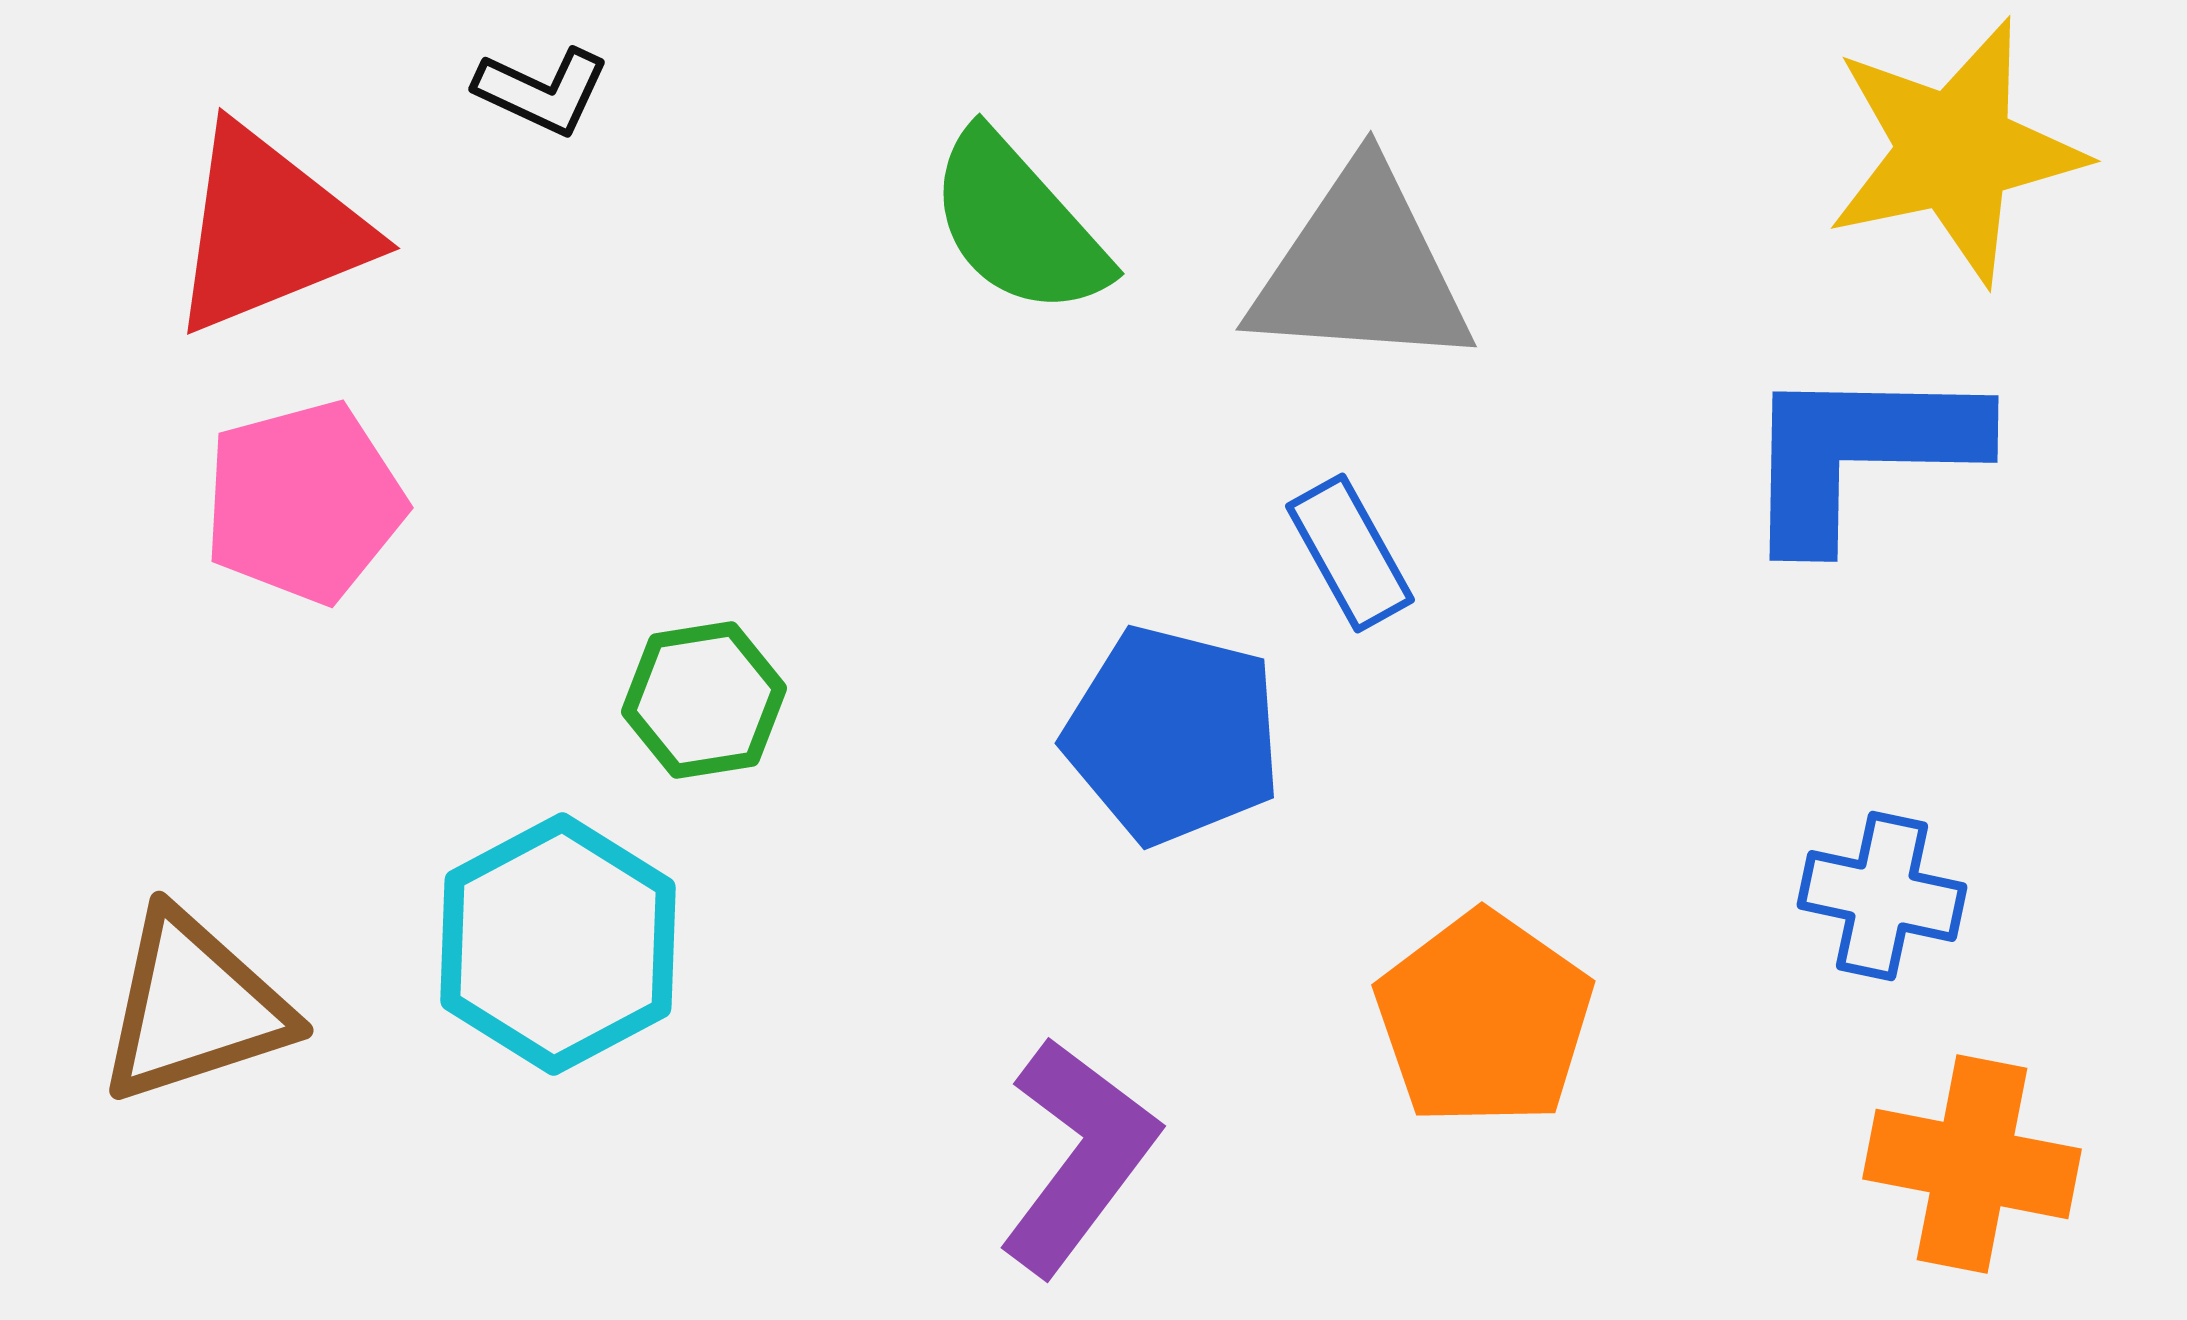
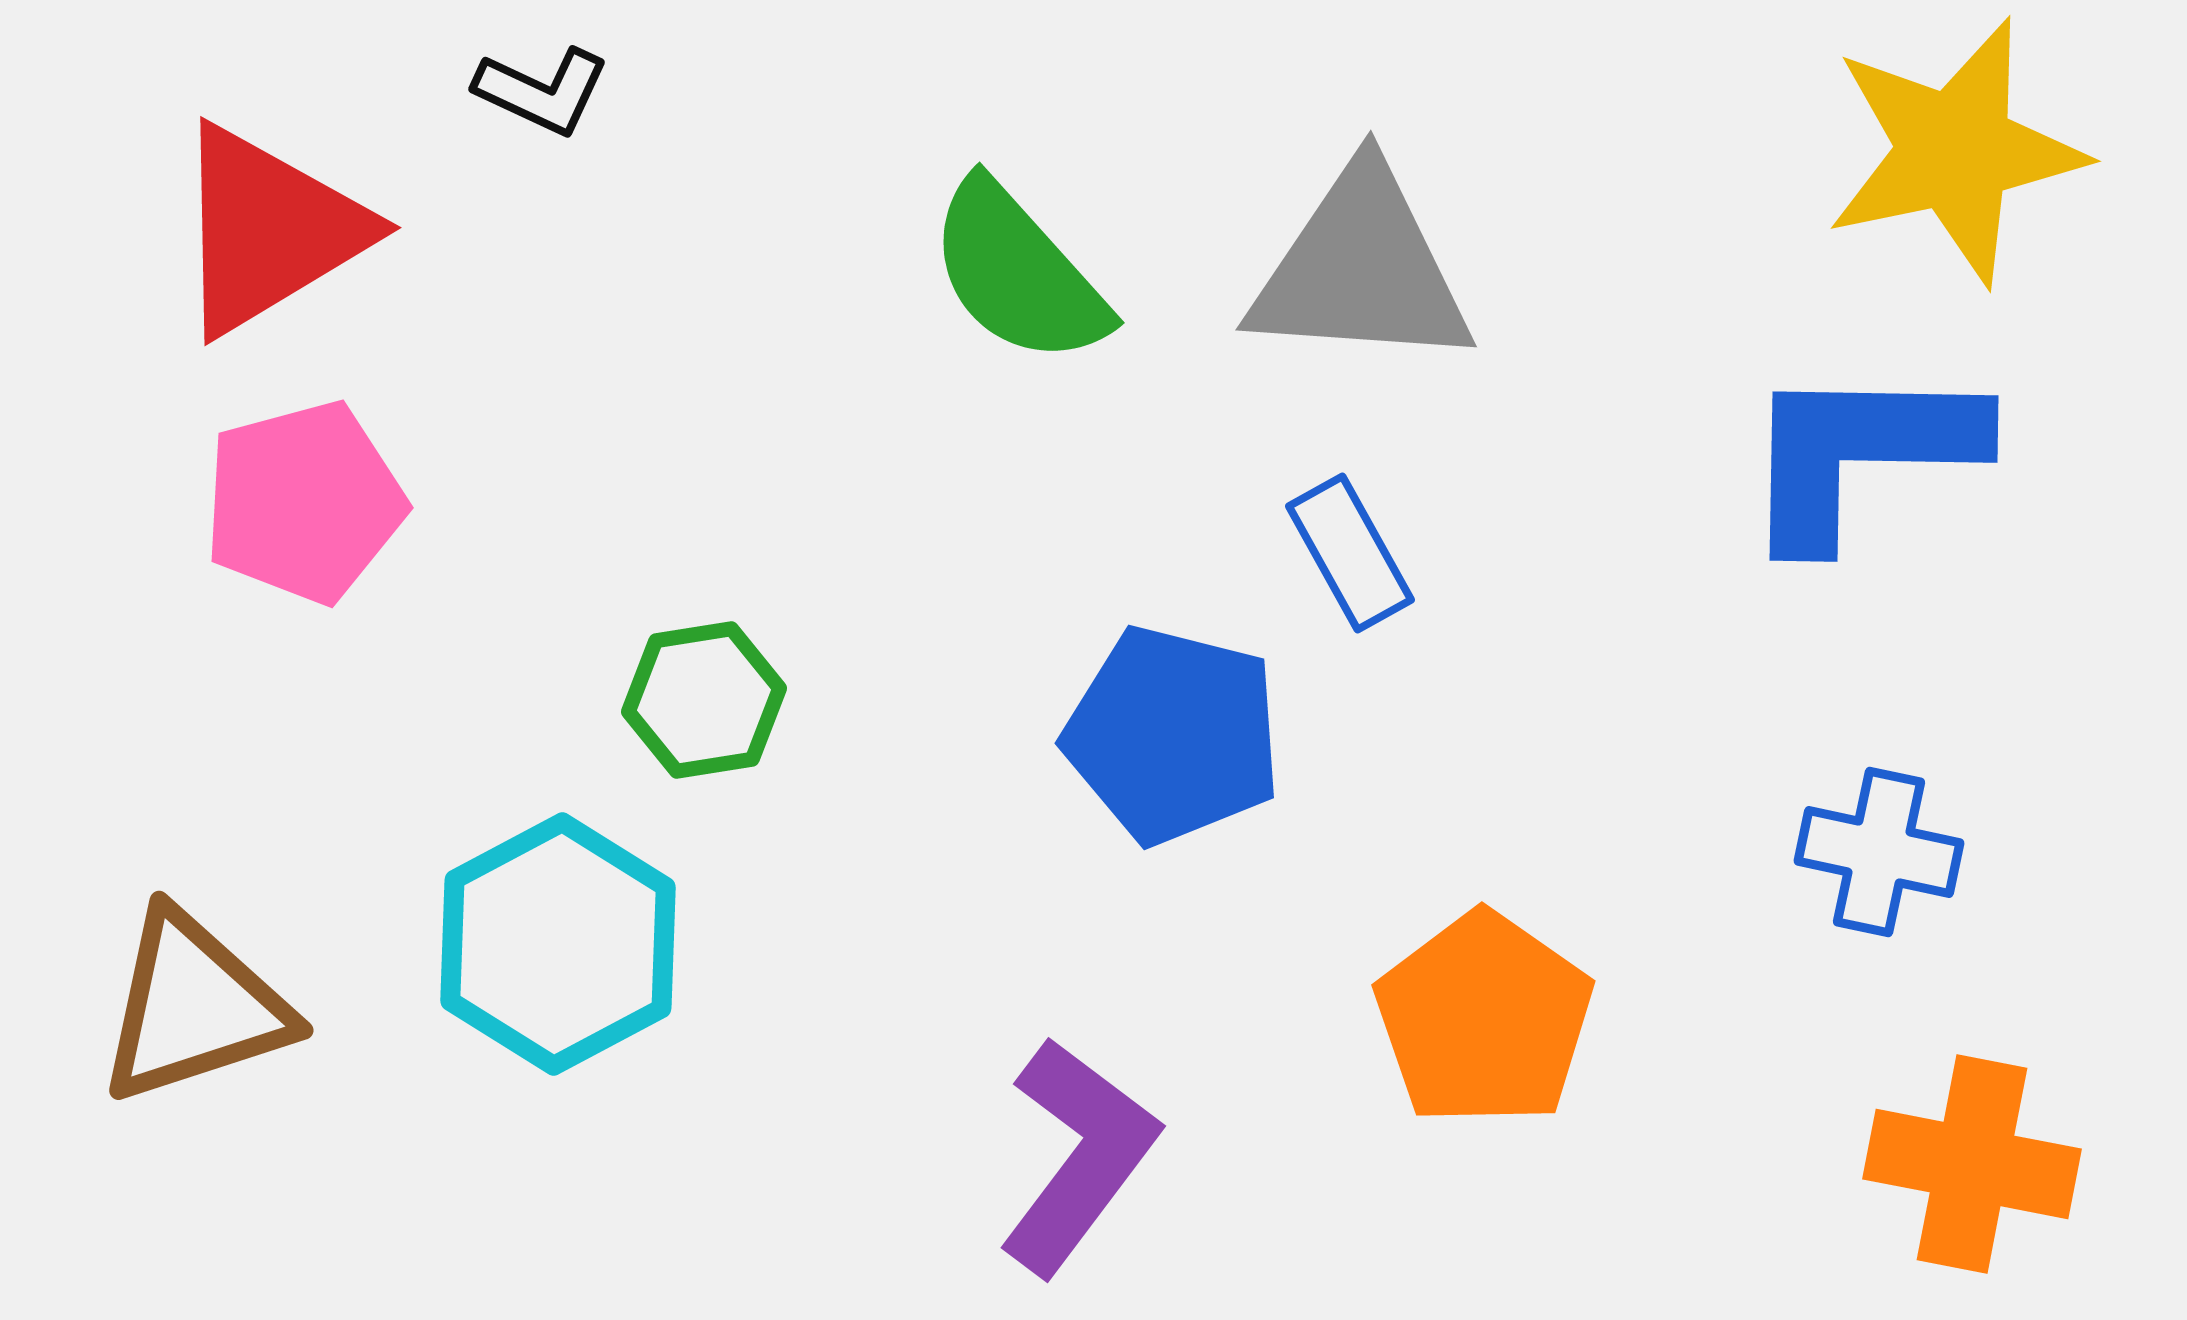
green semicircle: moved 49 px down
red triangle: rotated 9 degrees counterclockwise
blue cross: moved 3 px left, 44 px up
